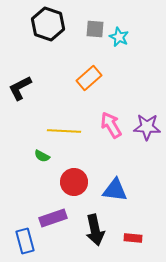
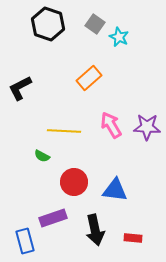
gray square: moved 5 px up; rotated 30 degrees clockwise
